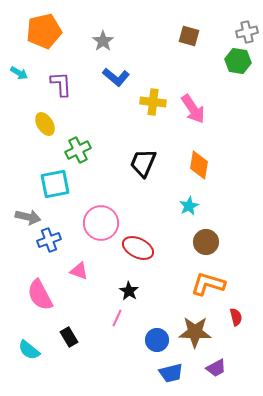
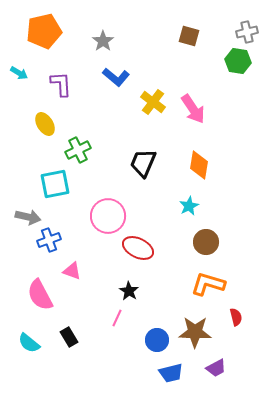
yellow cross: rotated 30 degrees clockwise
pink circle: moved 7 px right, 7 px up
pink triangle: moved 7 px left
cyan semicircle: moved 7 px up
